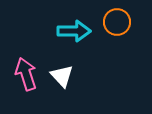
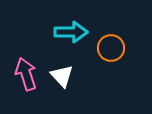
orange circle: moved 6 px left, 26 px down
cyan arrow: moved 3 px left, 1 px down
